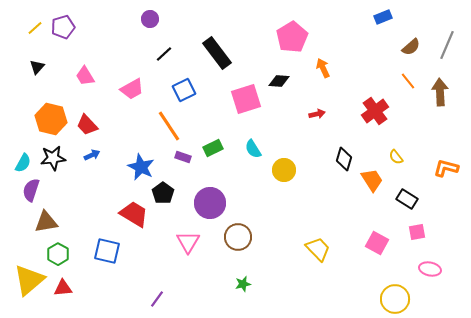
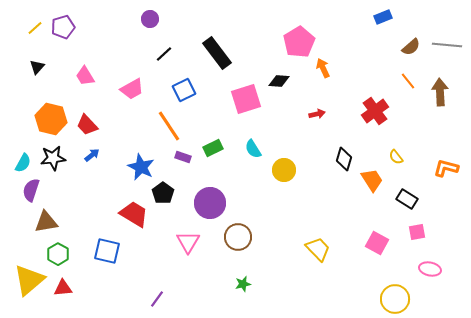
pink pentagon at (292, 37): moved 7 px right, 5 px down
gray line at (447, 45): rotated 72 degrees clockwise
blue arrow at (92, 155): rotated 14 degrees counterclockwise
